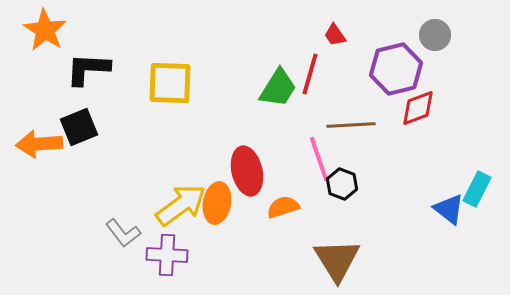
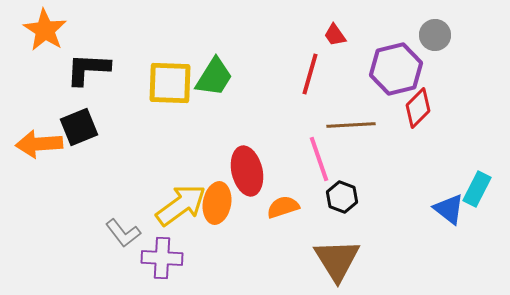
green trapezoid: moved 64 px left, 11 px up
red diamond: rotated 24 degrees counterclockwise
black hexagon: moved 13 px down
purple cross: moved 5 px left, 3 px down
